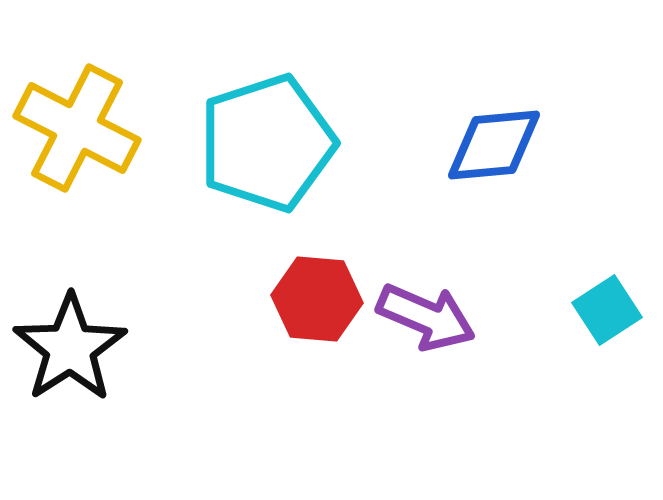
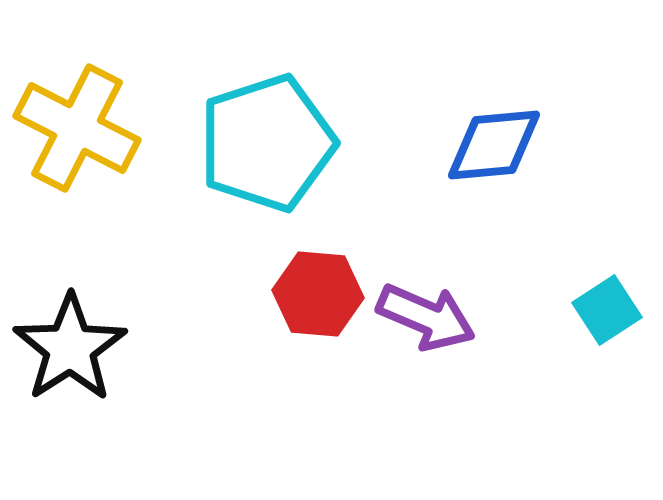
red hexagon: moved 1 px right, 5 px up
